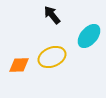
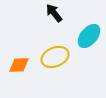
black arrow: moved 2 px right, 2 px up
yellow ellipse: moved 3 px right
